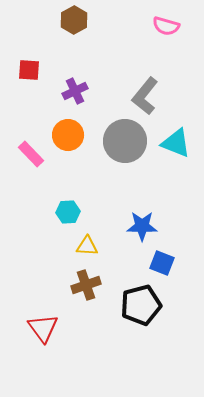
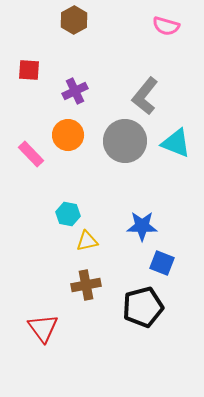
cyan hexagon: moved 2 px down; rotated 15 degrees clockwise
yellow triangle: moved 5 px up; rotated 15 degrees counterclockwise
brown cross: rotated 8 degrees clockwise
black pentagon: moved 2 px right, 2 px down
